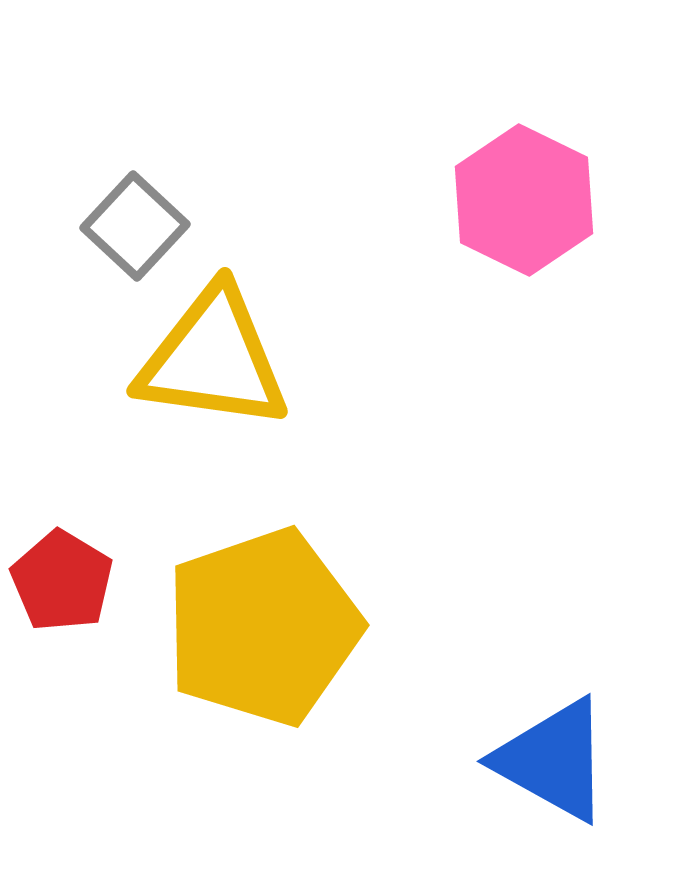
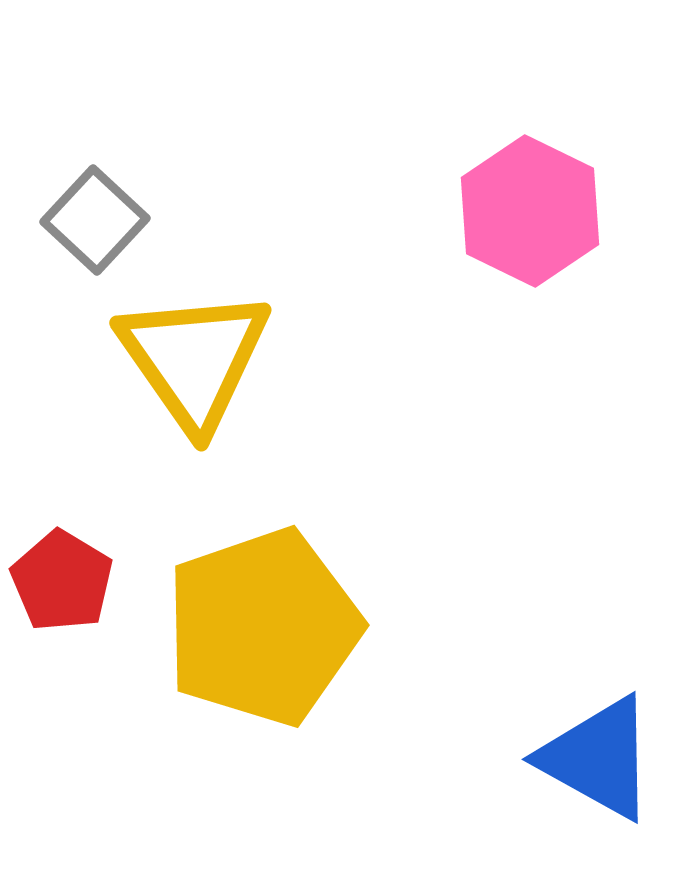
pink hexagon: moved 6 px right, 11 px down
gray square: moved 40 px left, 6 px up
yellow triangle: moved 19 px left; rotated 47 degrees clockwise
blue triangle: moved 45 px right, 2 px up
